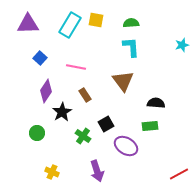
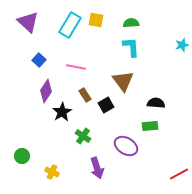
purple triangle: moved 2 px up; rotated 45 degrees clockwise
blue square: moved 1 px left, 2 px down
black square: moved 19 px up
green circle: moved 15 px left, 23 px down
purple arrow: moved 3 px up
